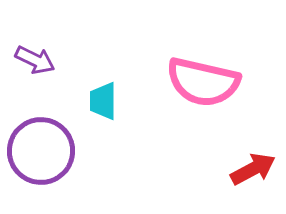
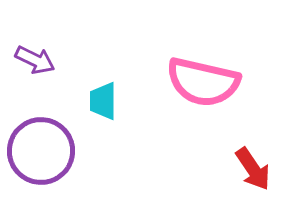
red arrow: rotated 84 degrees clockwise
